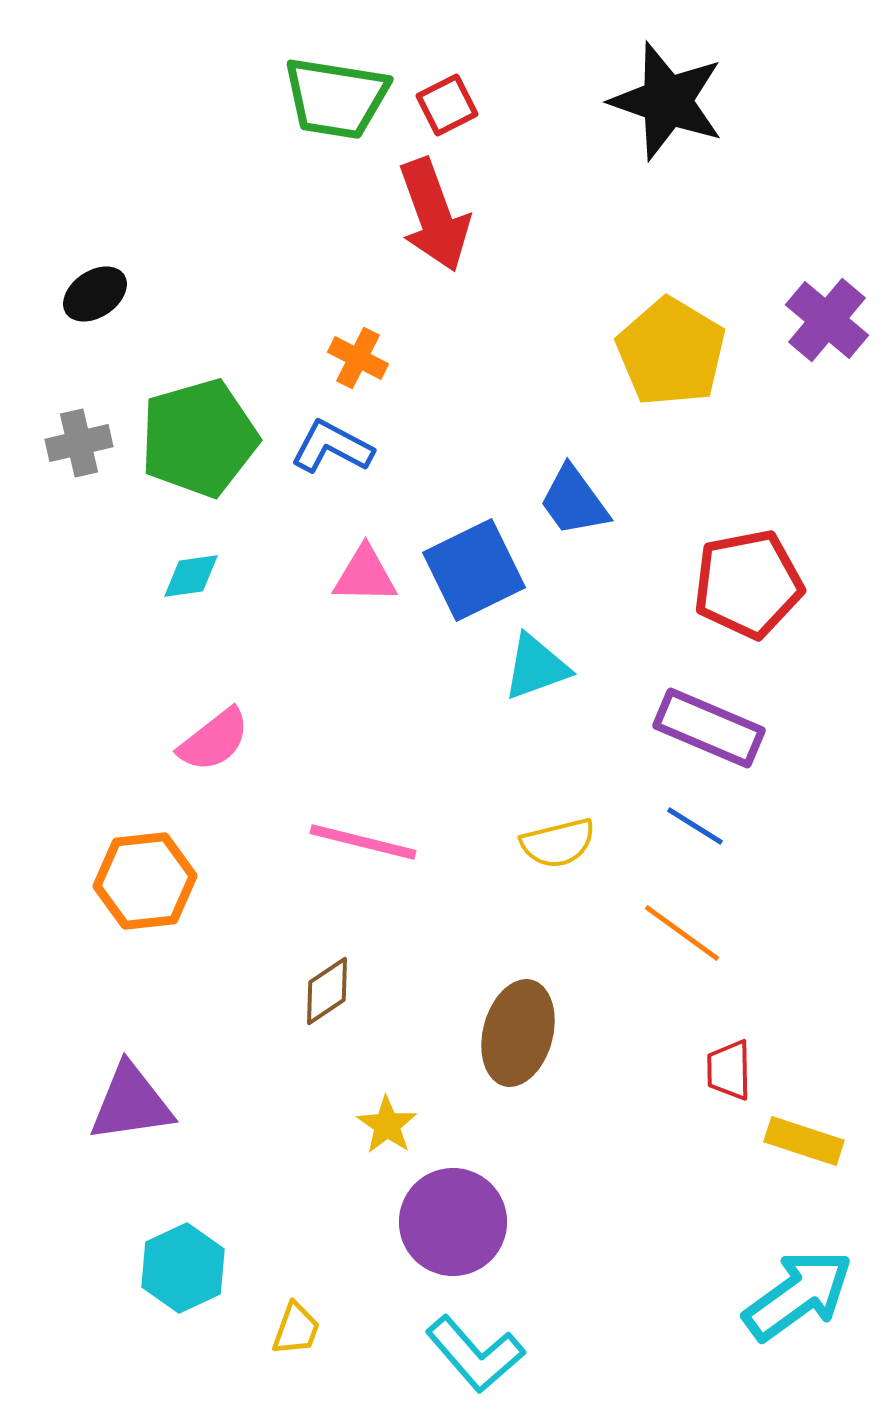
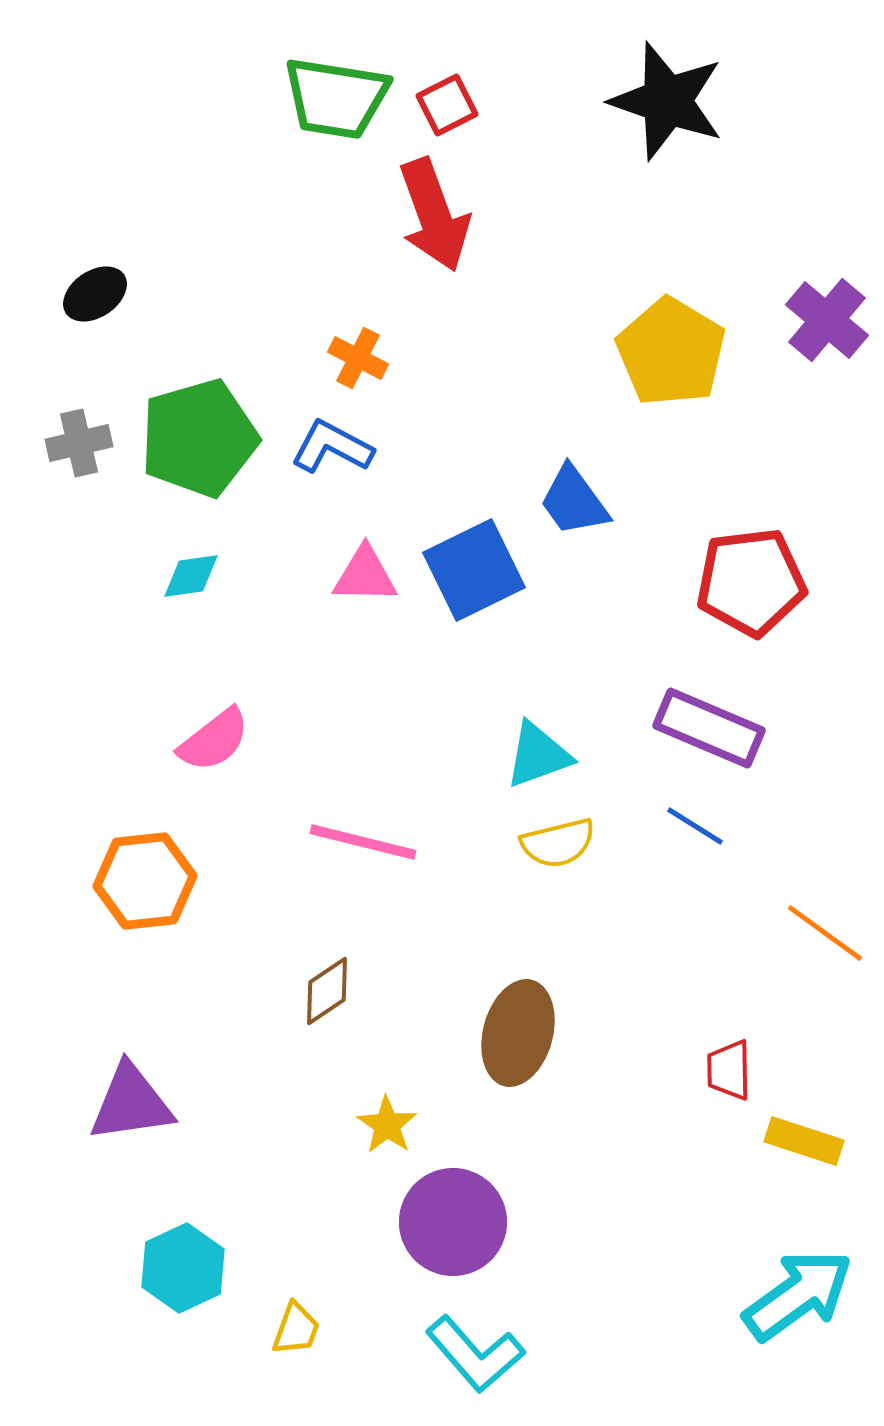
red pentagon: moved 3 px right, 2 px up; rotated 4 degrees clockwise
cyan triangle: moved 2 px right, 88 px down
orange line: moved 143 px right
